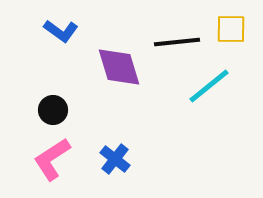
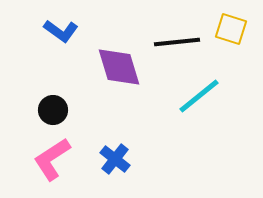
yellow square: rotated 16 degrees clockwise
cyan line: moved 10 px left, 10 px down
